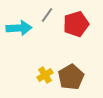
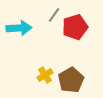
gray line: moved 7 px right
red pentagon: moved 1 px left, 3 px down
brown pentagon: moved 3 px down
